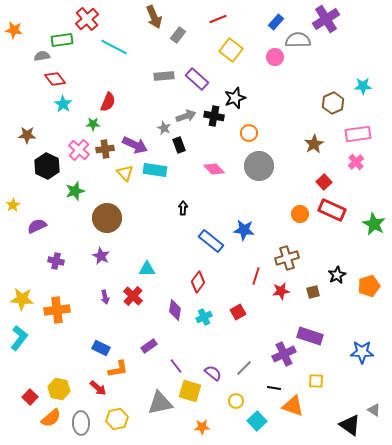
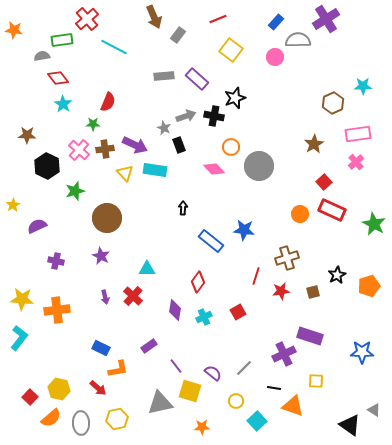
red diamond at (55, 79): moved 3 px right, 1 px up
orange circle at (249, 133): moved 18 px left, 14 px down
